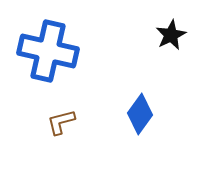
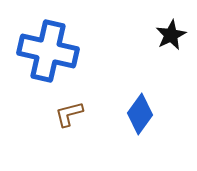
brown L-shape: moved 8 px right, 8 px up
